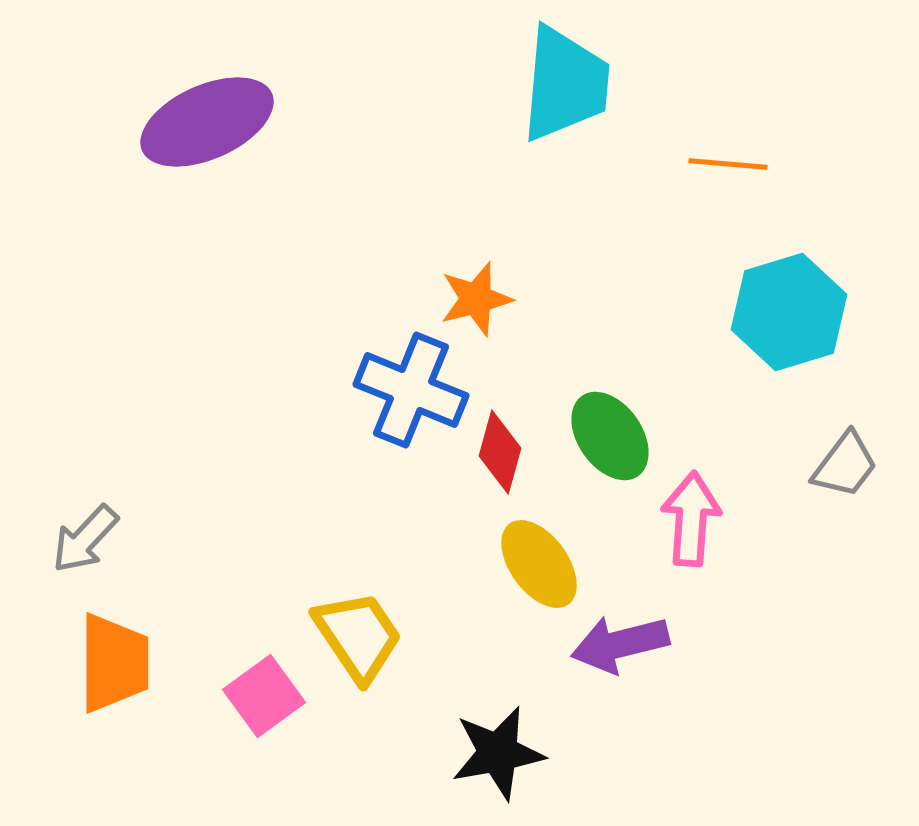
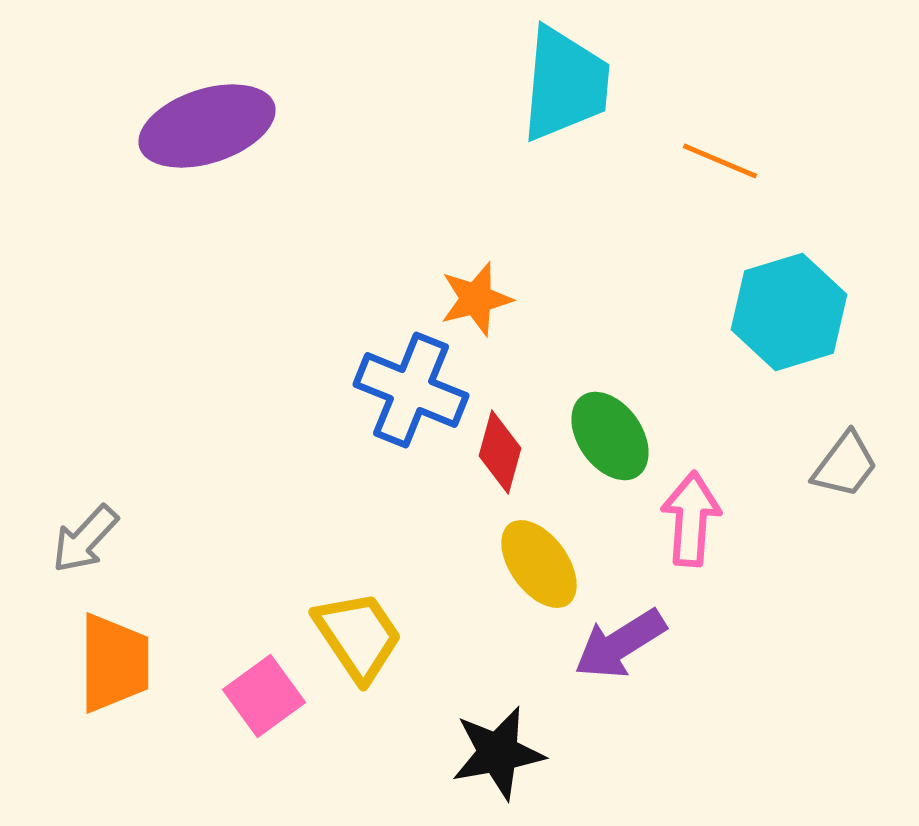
purple ellipse: moved 4 px down; rotated 6 degrees clockwise
orange line: moved 8 px left, 3 px up; rotated 18 degrees clockwise
purple arrow: rotated 18 degrees counterclockwise
